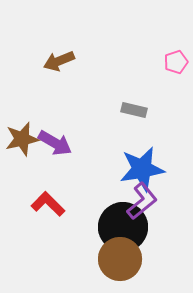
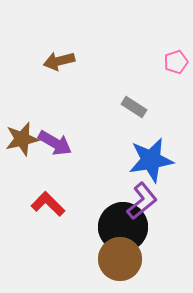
brown arrow: rotated 8 degrees clockwise
gray rectangle: moved 3 px up; rotated 20 degrees clockwise
blue star: moved 9 px right, 9 px up
